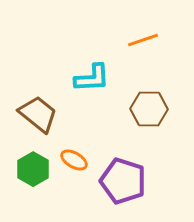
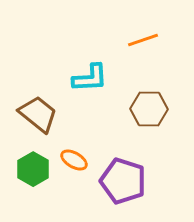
cyan L-shape: moved 2 px left
